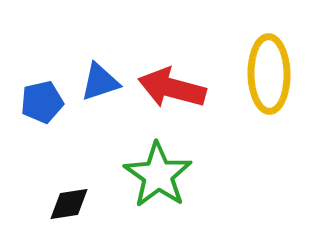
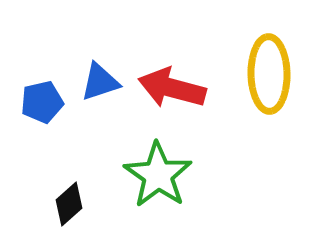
black diamond: rotated 33 degrees counterclockwise
